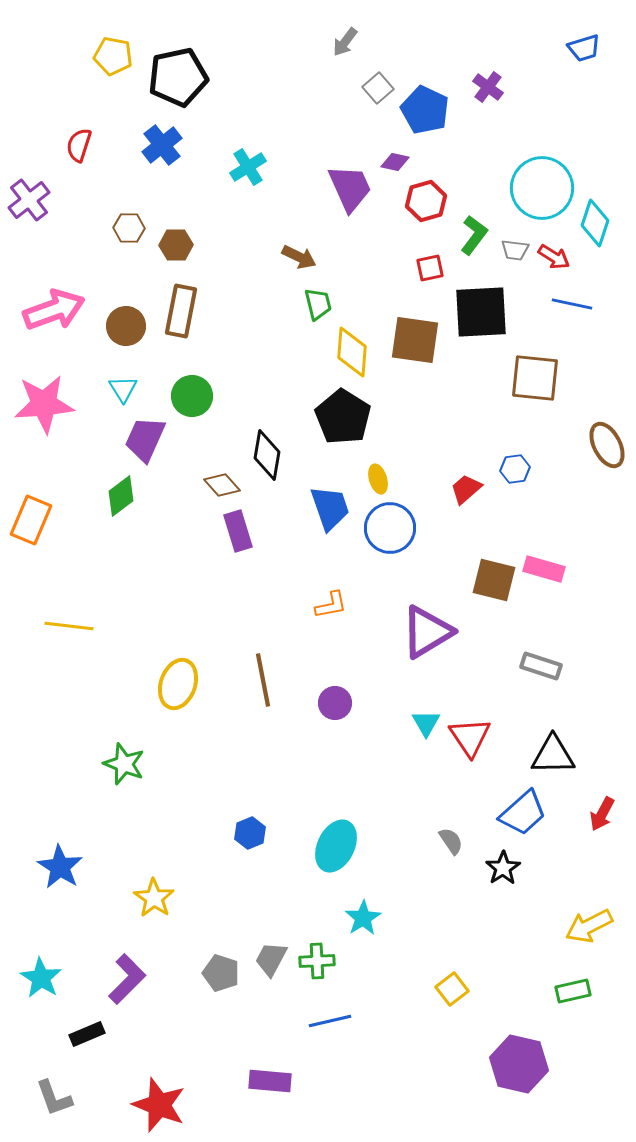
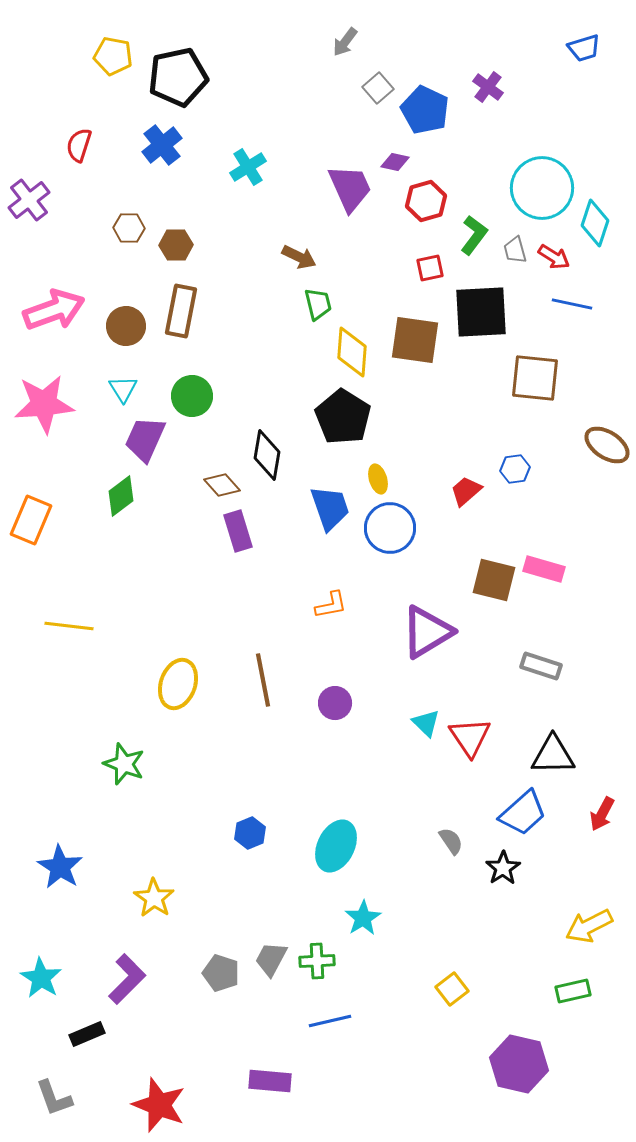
gray trapezoid at (515, 250): rotated 68 degrees clockwise
brown ellipse at (607, 445): rotated 30 degrees counterclockwise
red trapezoid at (466, 489): moved 2 px down
cyan triangle at (426, 723): rotated 16 degrees counterclockwise
